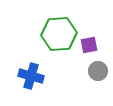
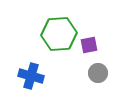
gray circle: moved 2 px down
